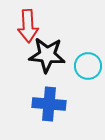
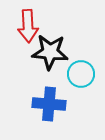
black star: moved 3 px right, 3 px up
cyan circle: moved 7 px left, 8 px down
